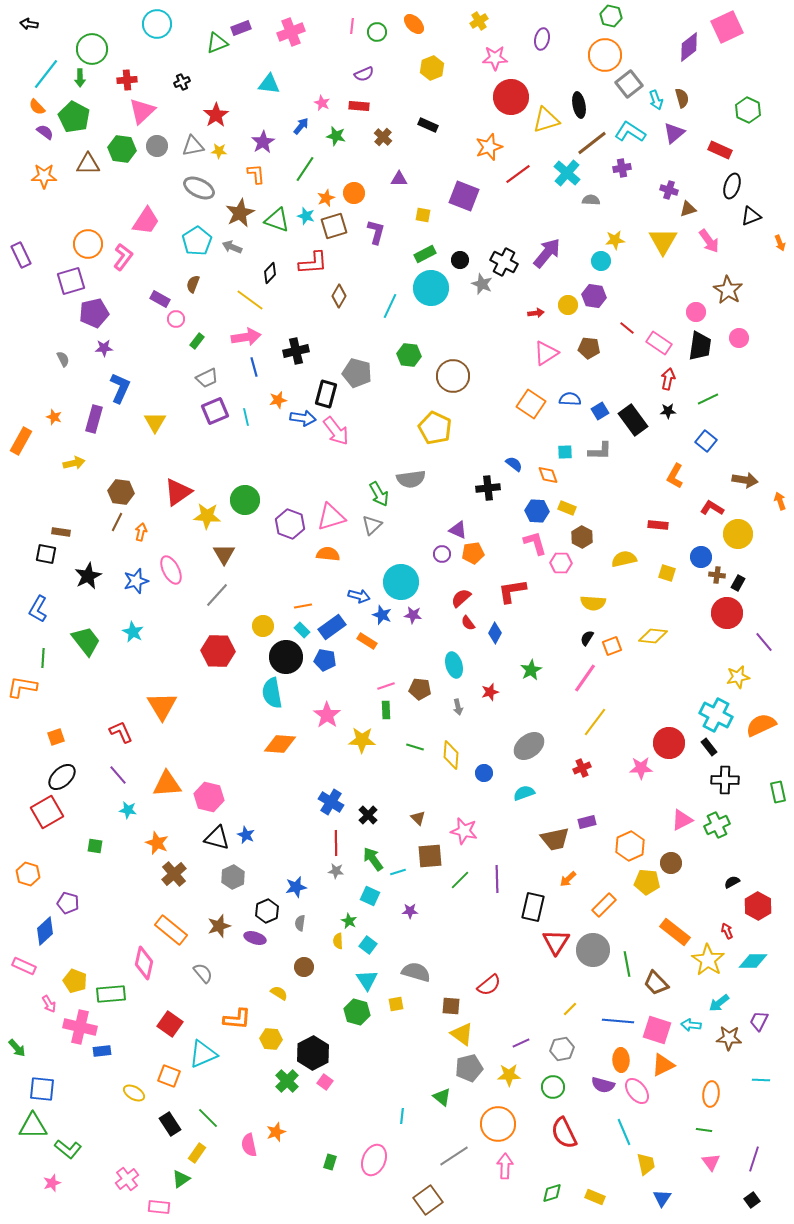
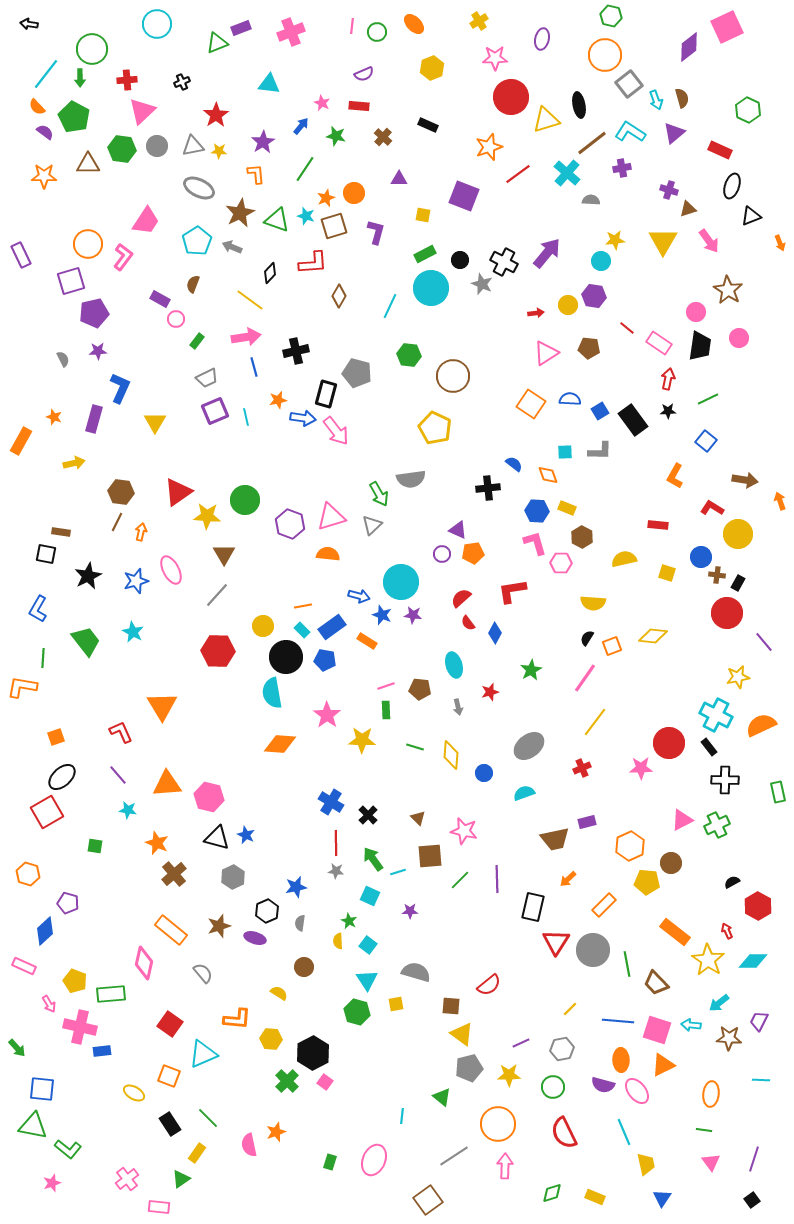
purple star at (104, 348): moved 6 px left, 3 px down
green triangle at (33, 1126): rotated 12 degrees clockwise
